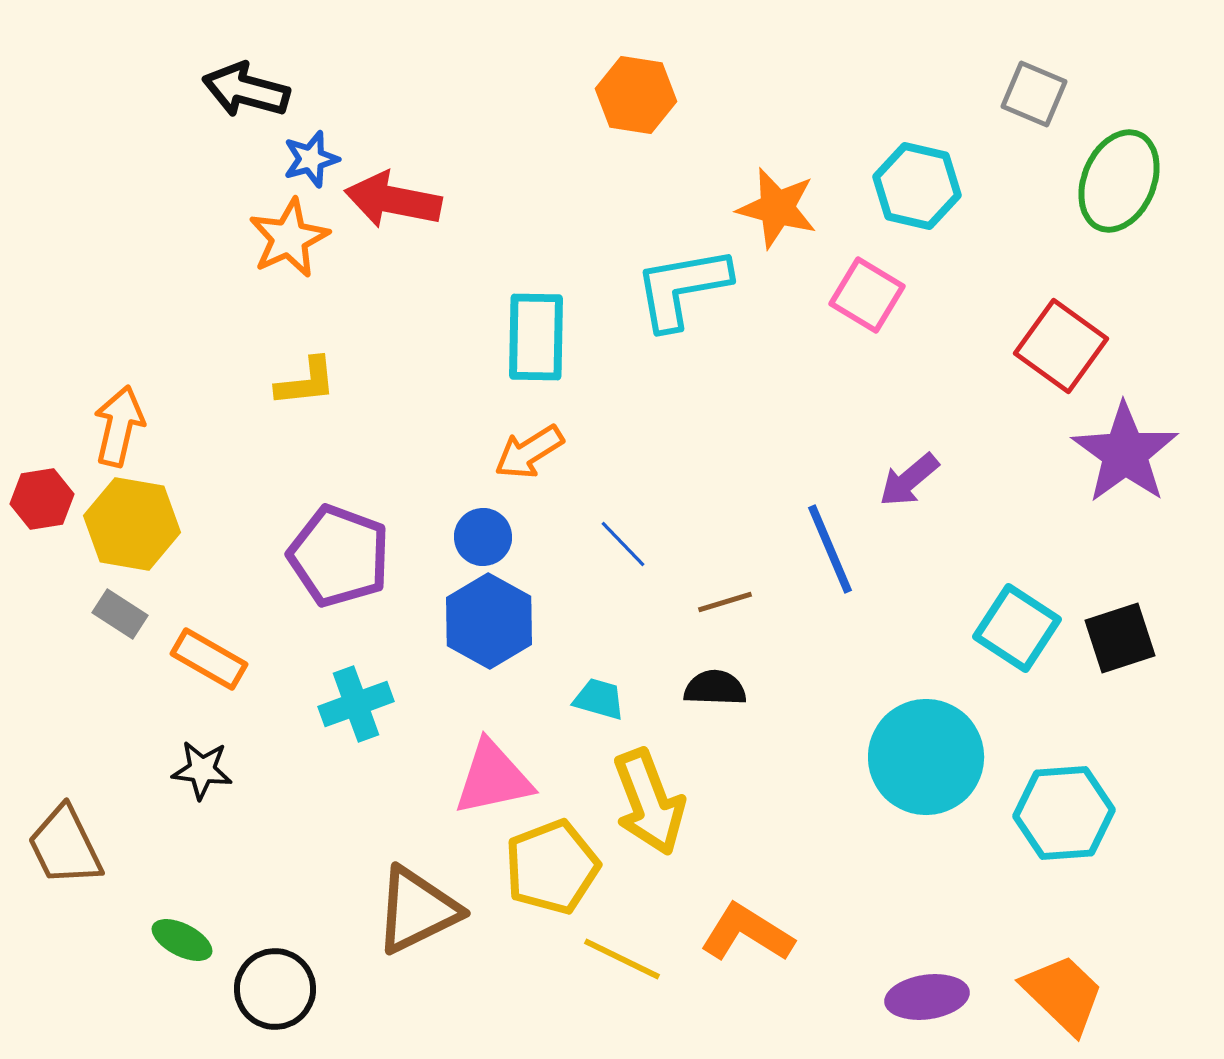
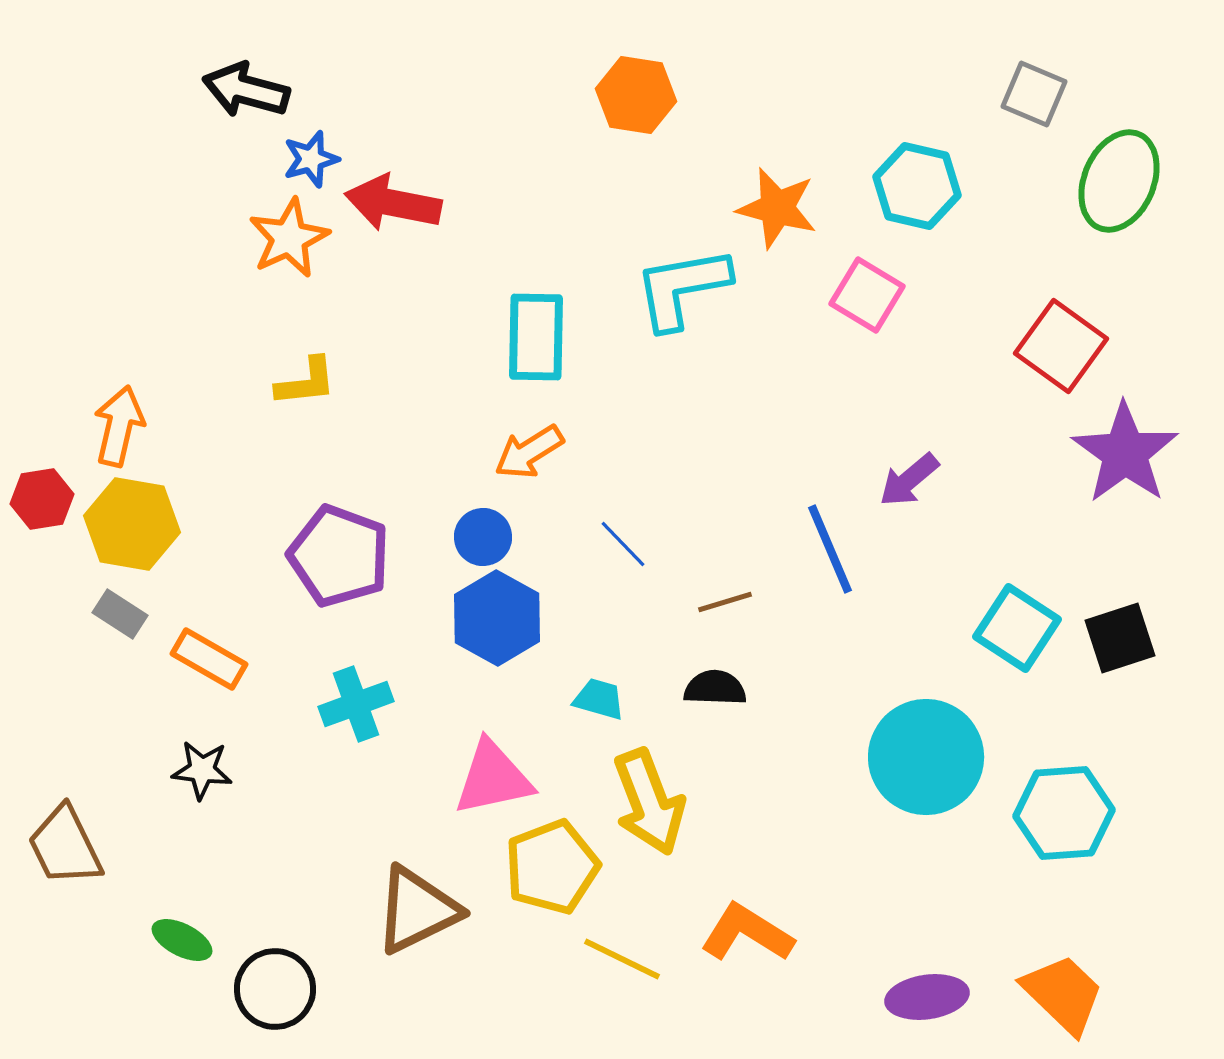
red arrow at (393, 200): moved 3 px down
blue hexagon at (489, 621): moved 8 px right, 3 px up
